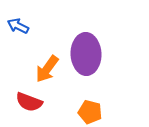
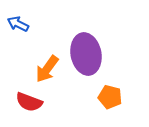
blue arrow: moved 2 px up
purple ellipse: rotated 9 degrees counterclockwise
orange pentagon: moved 20 px right, 15 px up
